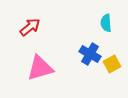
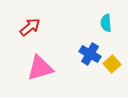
yellow square: rotated 12 degrees counterclockwise
